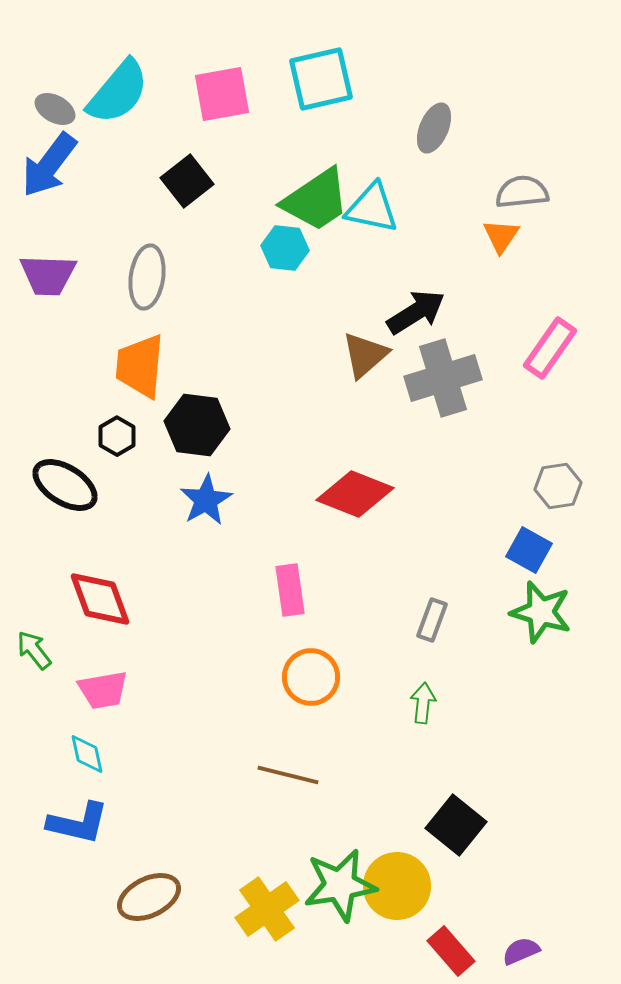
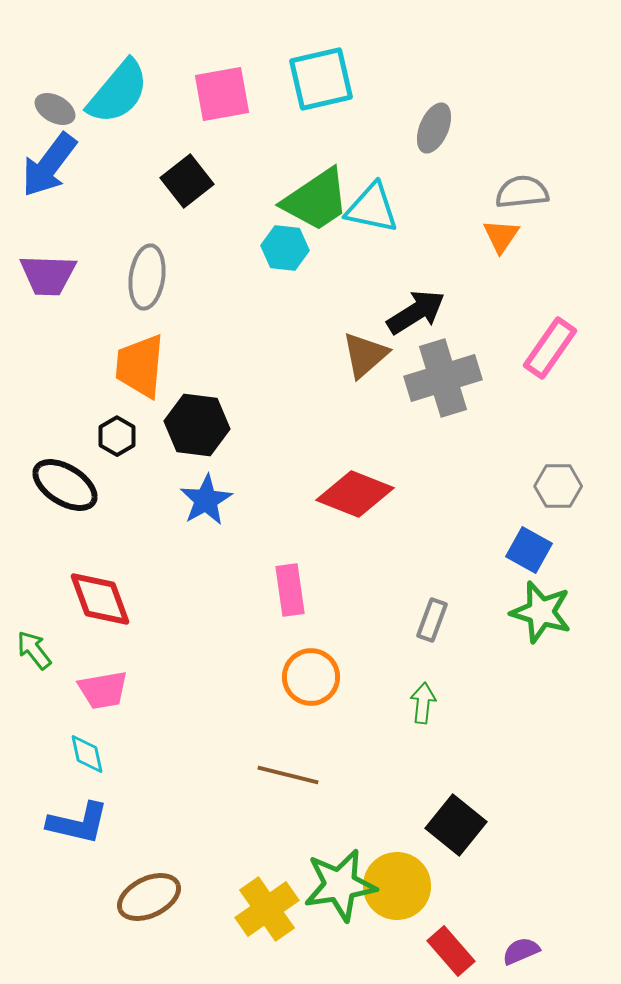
gray hexagon at (558, 486): rotated 9 degrees clockwise
